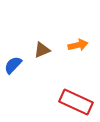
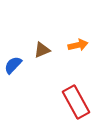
red rectangle: rotated 36 degrees clockwise
